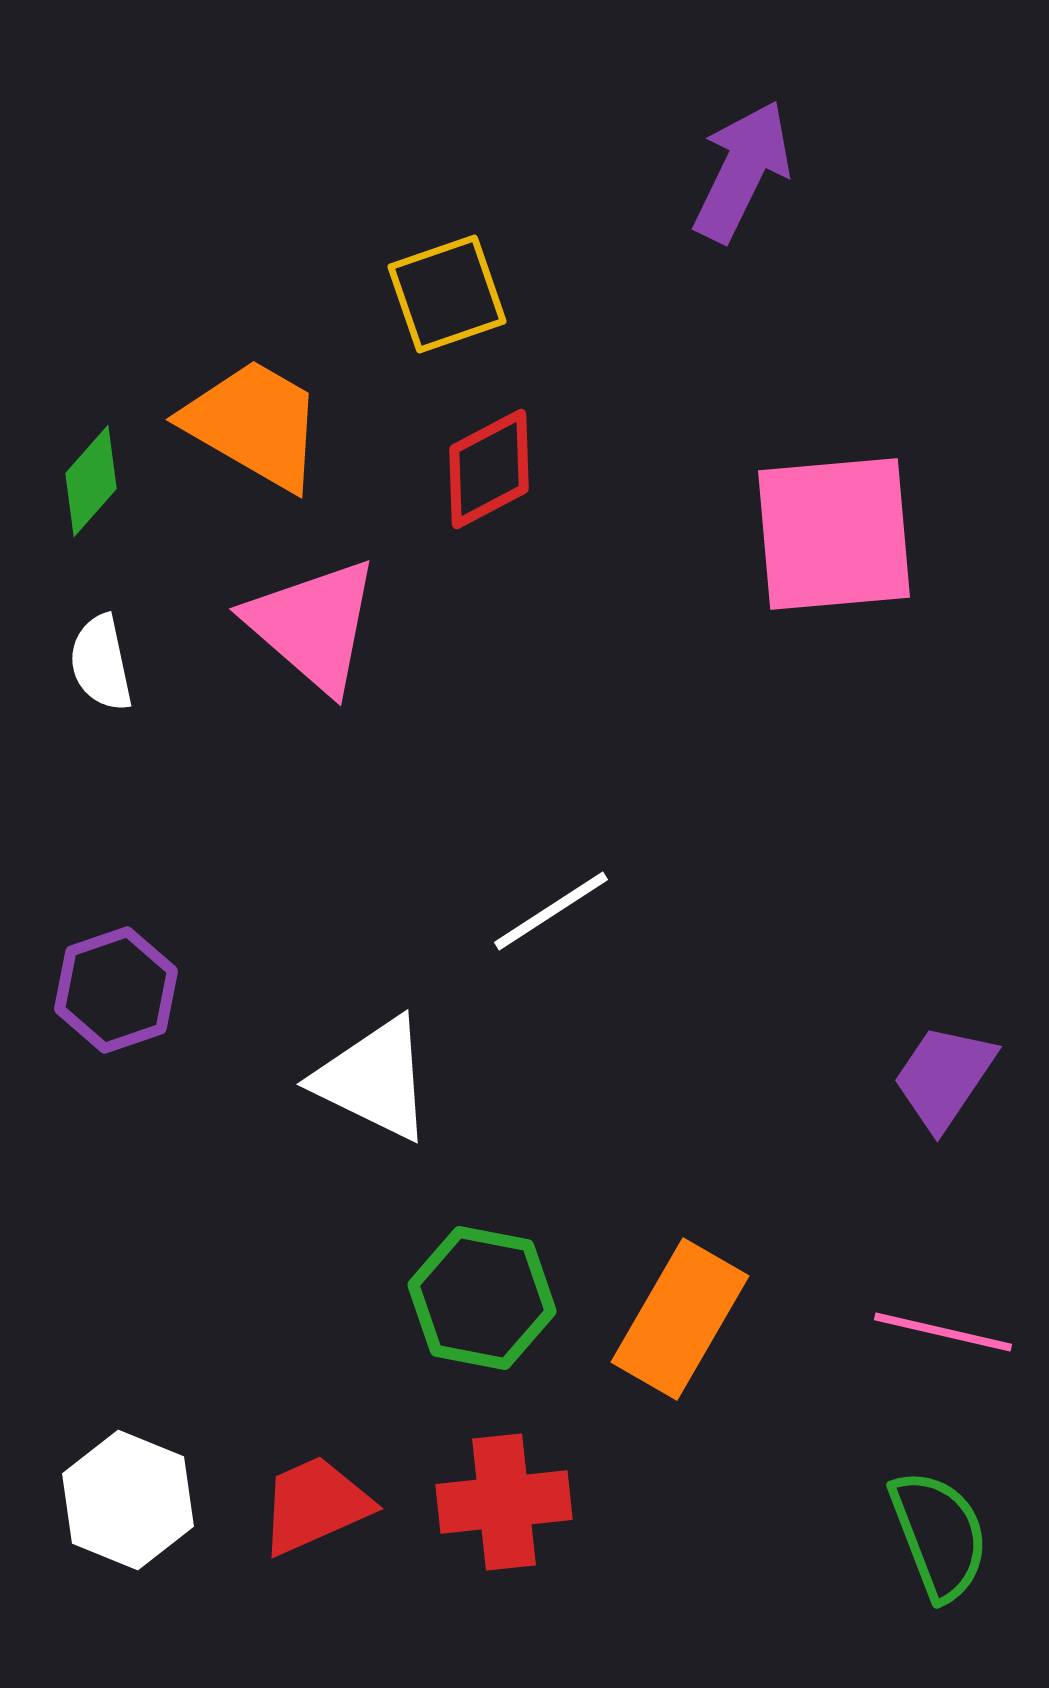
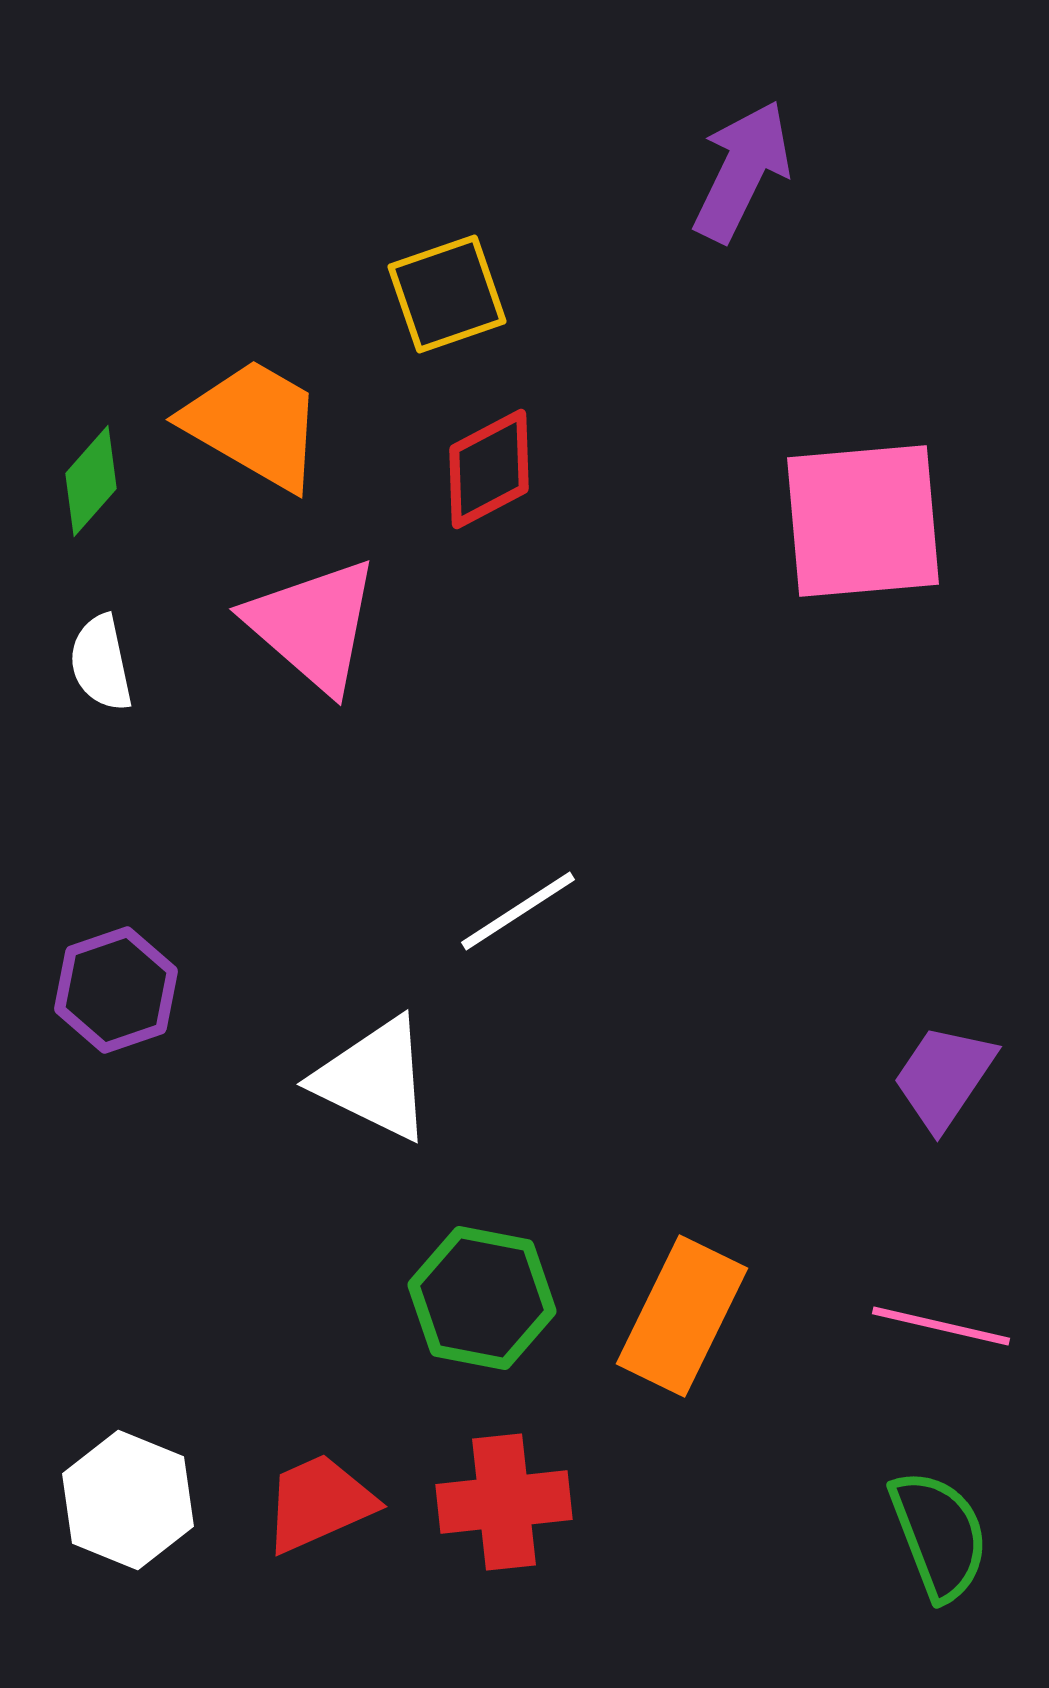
pink square: moved 29 px right, 13 px up
white line: moved 33 px left
orange rectangle: moved 2 px right, 3 px up; rotated 4 degrees counterclockwise
pink line: moved 2 px left, 6 px up
red trapezoid: moved 4 px right, 2 px up
